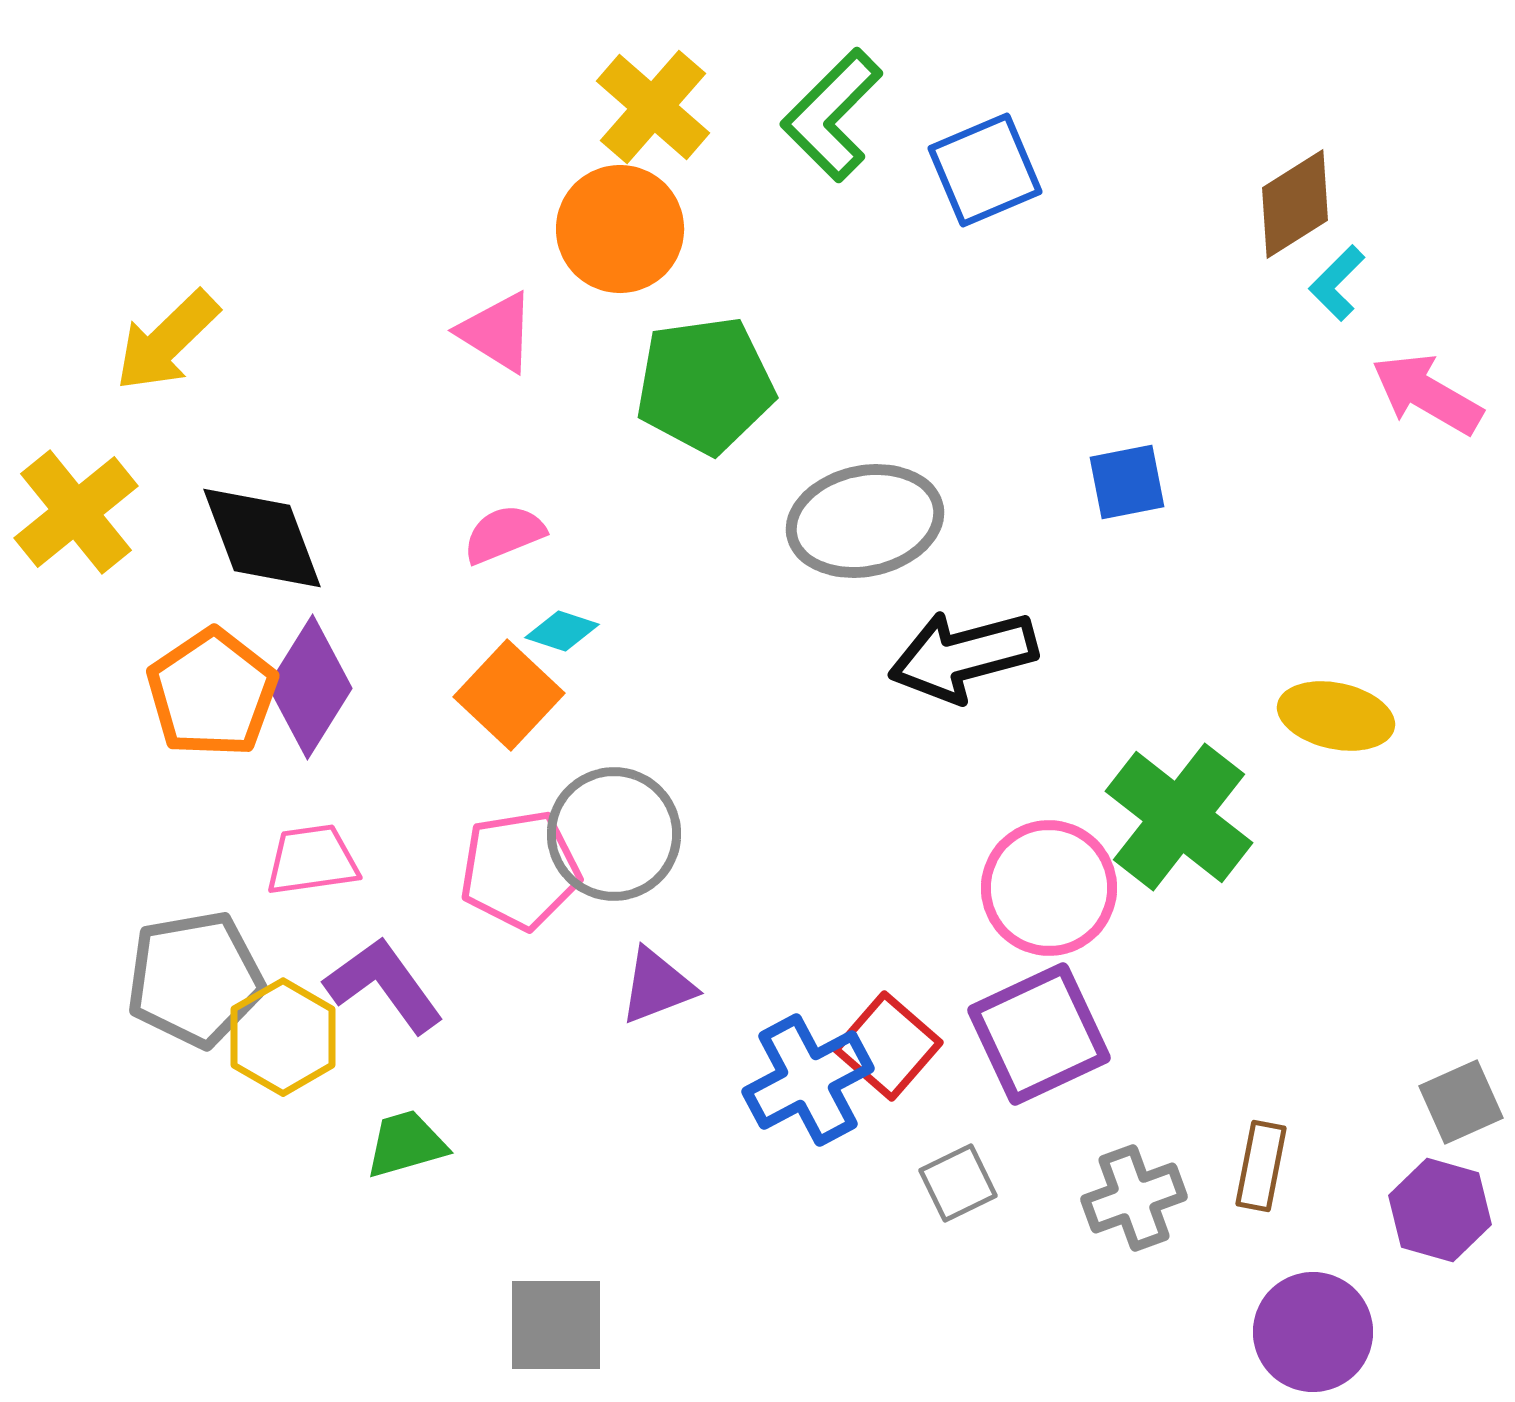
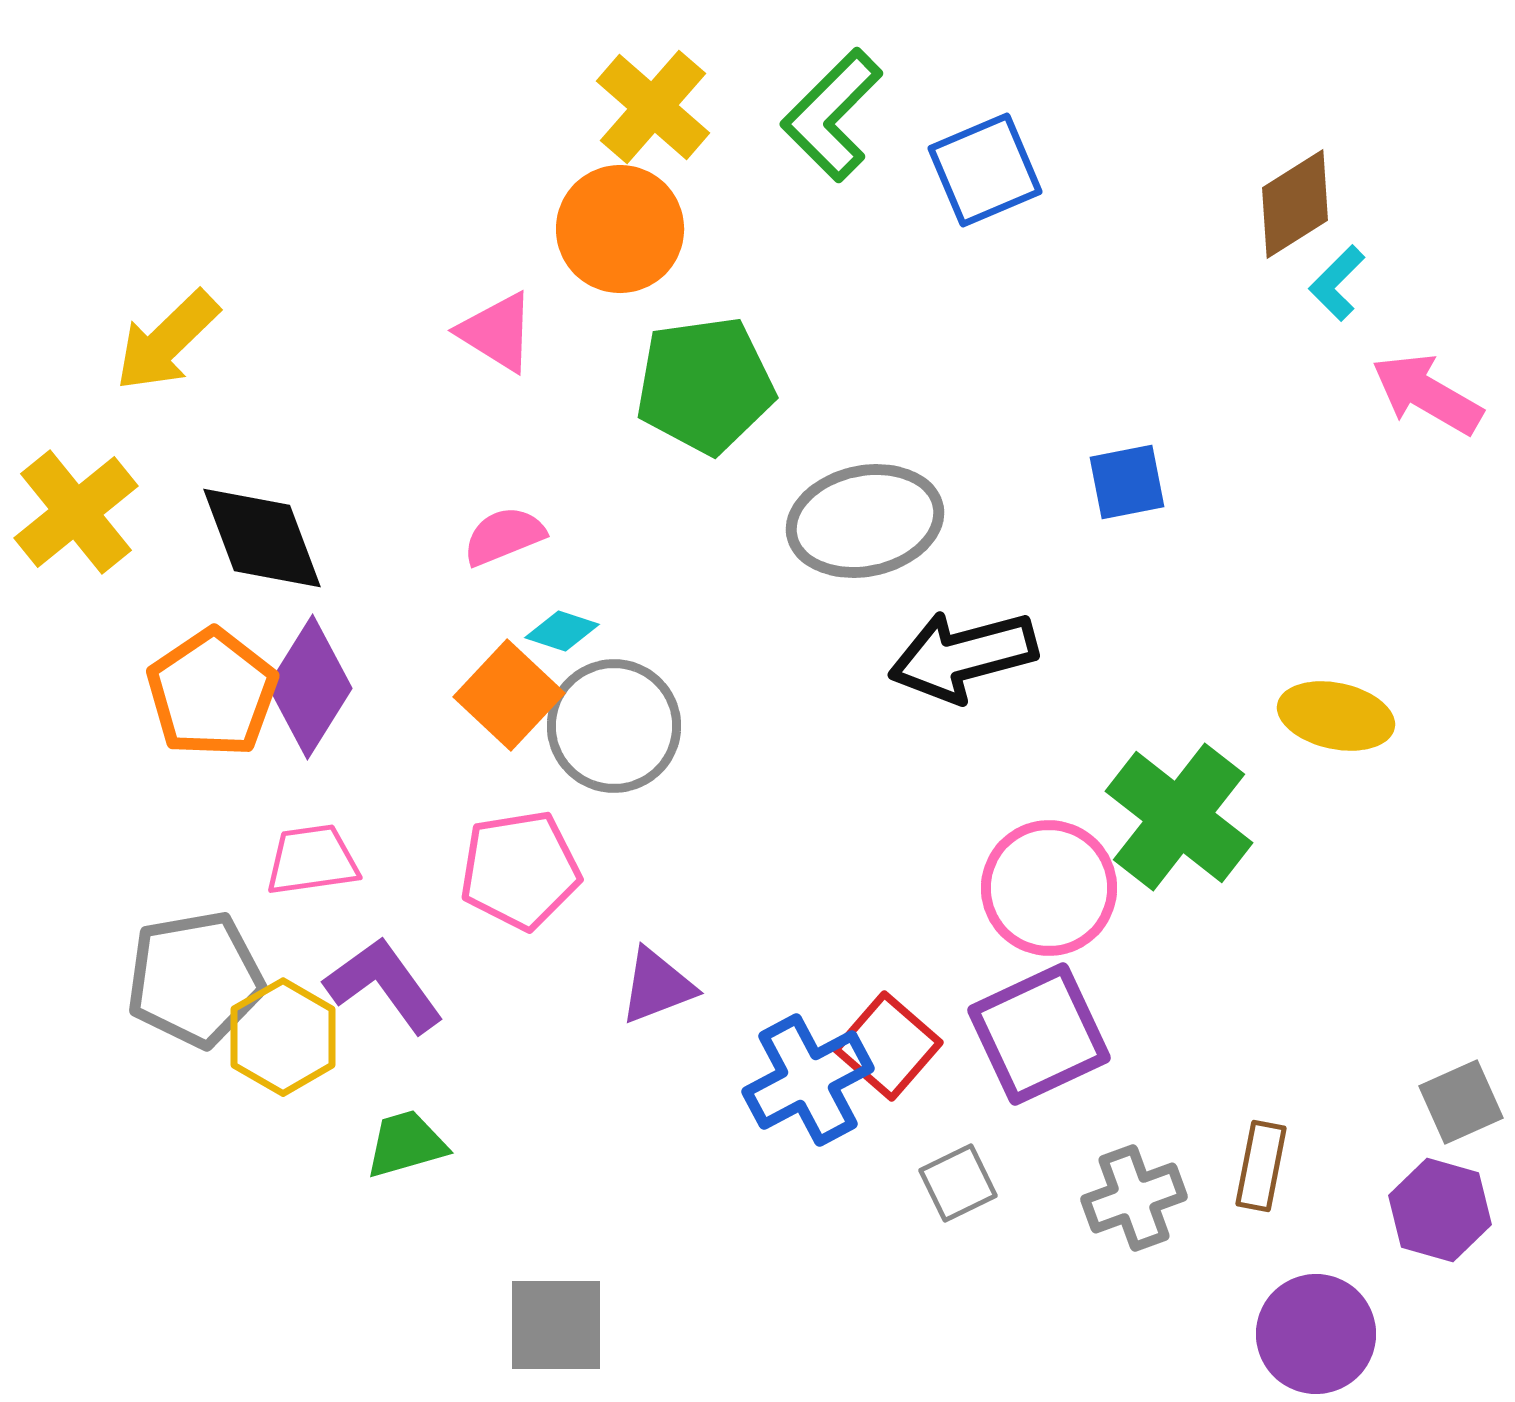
pink semicircle at (504, 534): moved 2 px down
gray circle at (614, 834): moved 108 px up
purple circle at (1313, 1332): moved 3 px right, 2 px down
